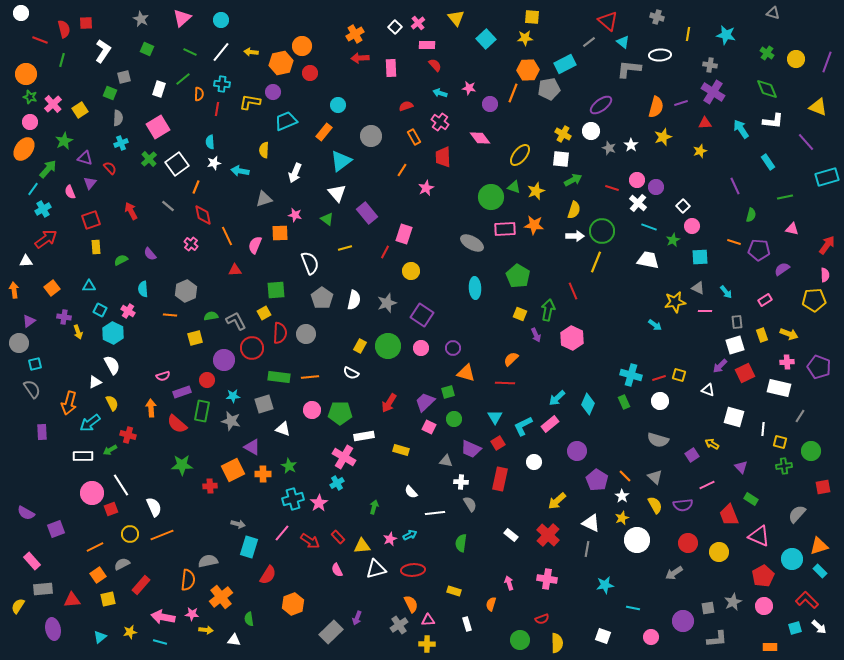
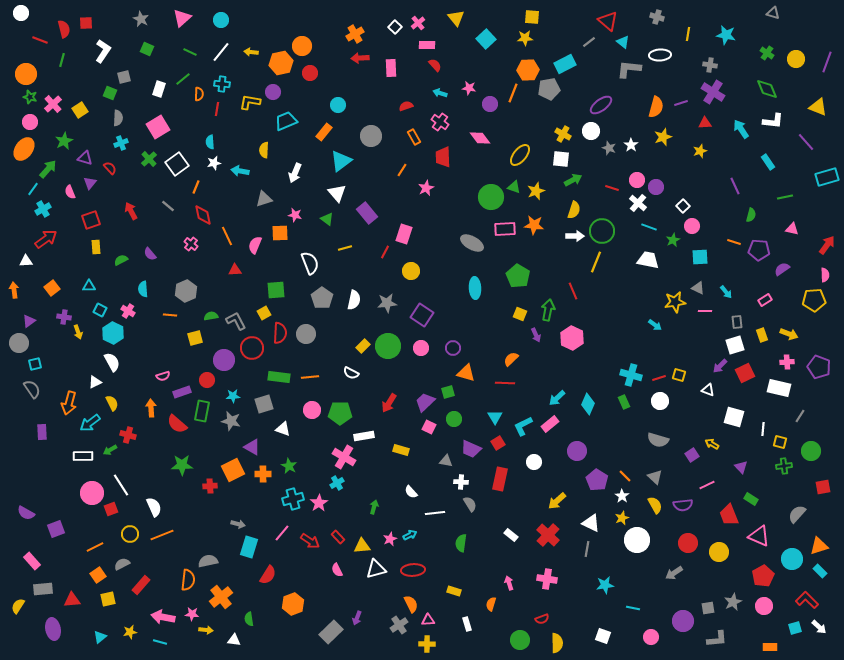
gray star at (387, 303): rotated 12 degrees clockwise
yellow rectangle at (360, 346): moved 3 px right; rotated 16 degrees clockwise
white semicircle at (112, 365): moved 3 px up
